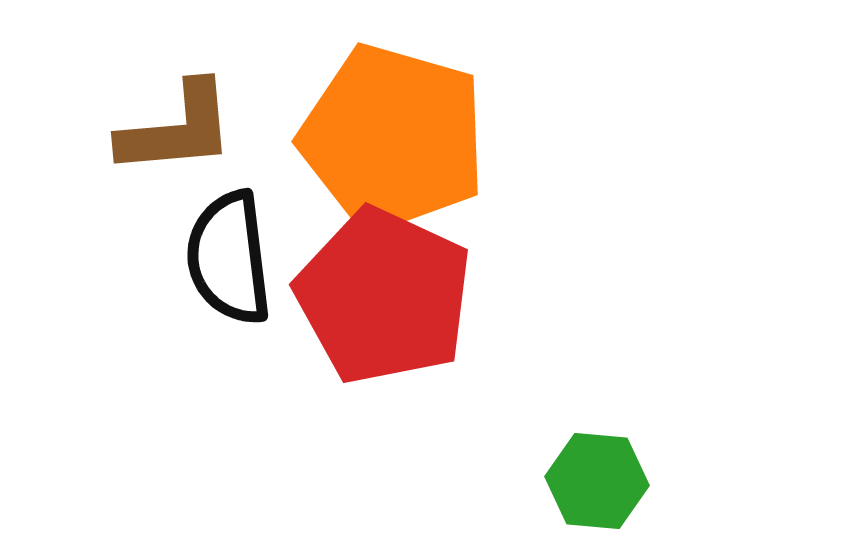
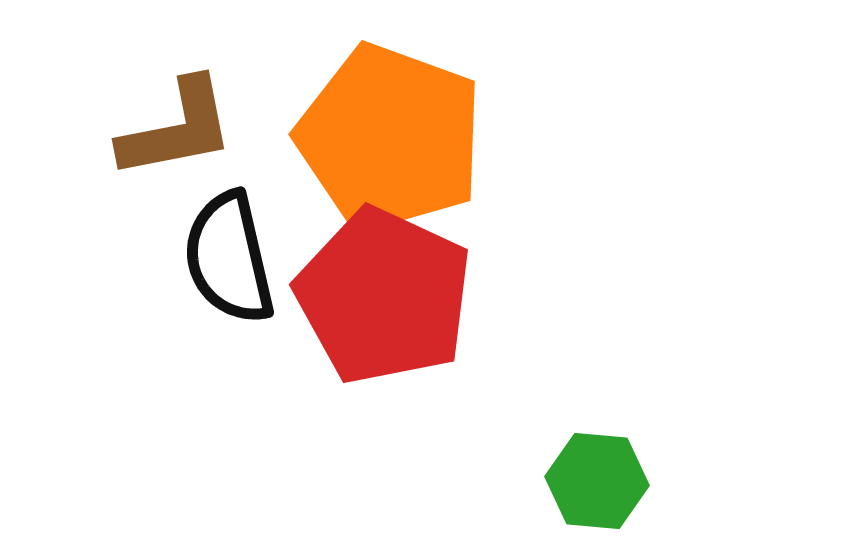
brown L-shape: rotated 6 degrees counterclockwise
orange pentagon: moved 3 px left; rotated 4 degrees clockwise
black semicircle: rotated 6 degrees counterclockwise
